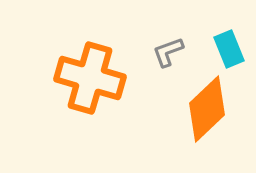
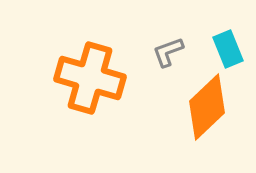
cyan rectangle: moved 1 px left
orange diamond: moved 2 px up
